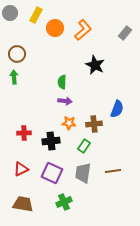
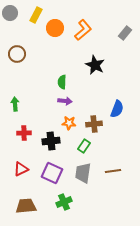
green arrow: moved 1 px right, 27 px down
brown trapezoid: moved 3 px right, 2 px down; rotated 15 degrees counterclockwise
